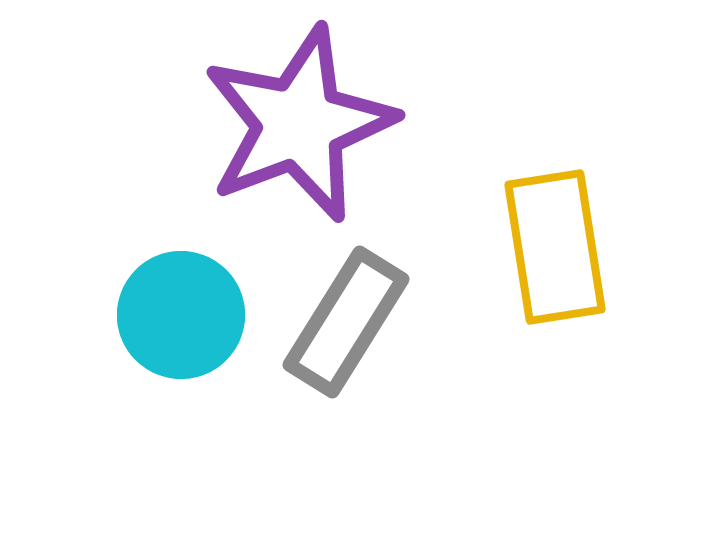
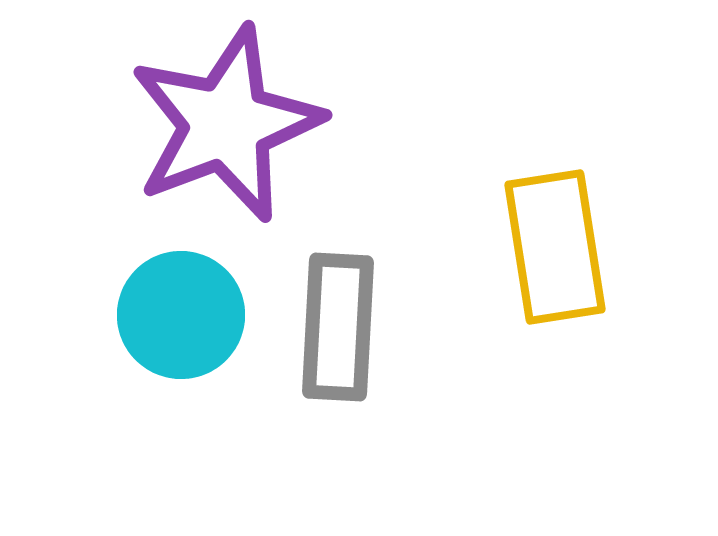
purple star: moved 73 px left
gray rectangle: moved 8 px left, 5 px down; rotated 29 degrees counterclockwise
